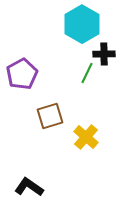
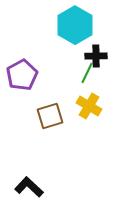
cyan hexagon: moved 7 px left, 1 px down
black cross: moved 8 px left, 2 px down
purple pentagon: moved 1 px down
yellow cross: moved 3 px right, 31 px up; rotated 10 degrees counterclockwise
black L-shape: rotated 8 degrees clockwise
